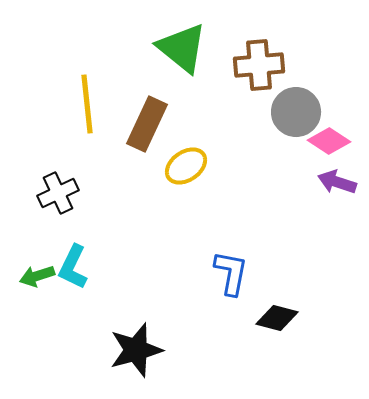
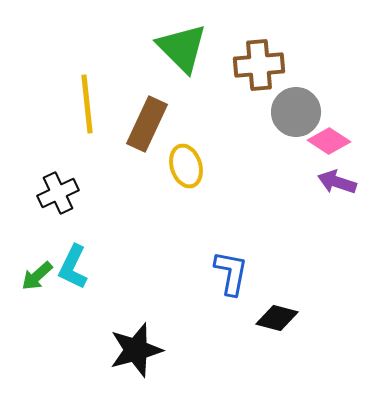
green triangle: rotated 6 degrees clockwise
yellow ellipse: rotated 72 degrees counterclockwise
green arrow: rotated 24 degrees counterclockwise
